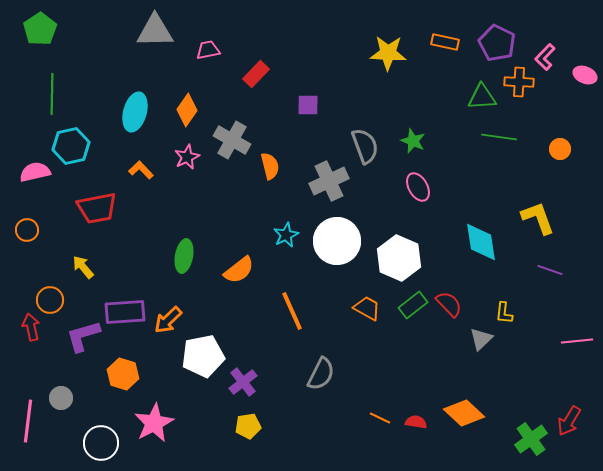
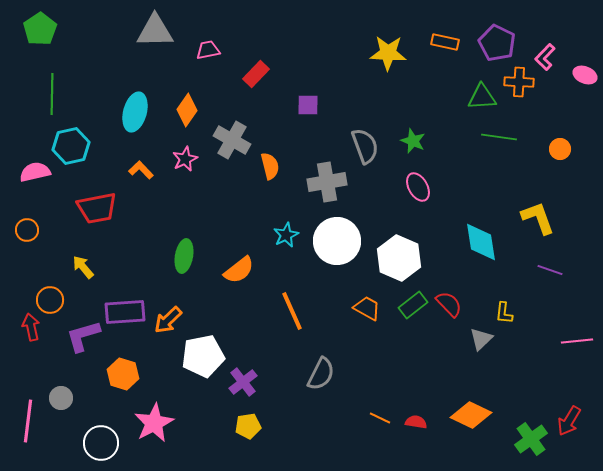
pink star at (187, 157): moved 2 px left, 2 px down
gray cross at (329, 181): moved 2 px left, 1 px down; rotated 15 degrees clockwise
orange diamond at (464, 413): moved 7 px right, 2 px down; rotated 18 degrees counterclockwise
